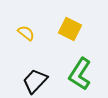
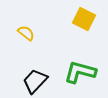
yellow square: moved 14 px right, 10 px up
green L-shape: moved 2 px up; rotated 72 degrees clockwise
